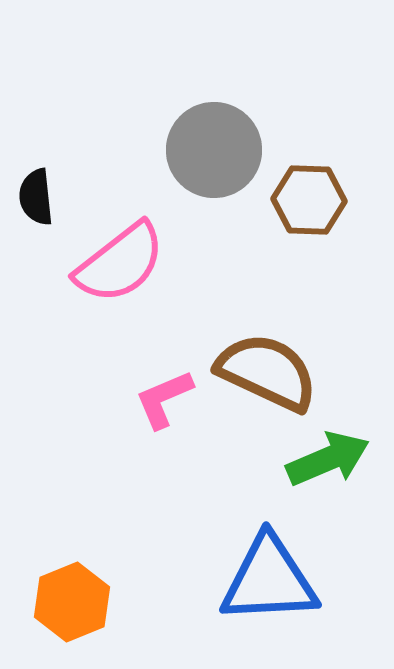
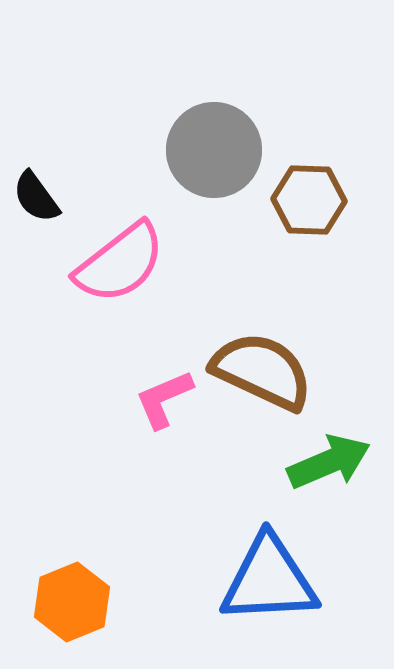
black semicircle: rotated 30 degrees counterclockwise
brown semicircle: moved 5 px left, 1 px up
green arrow: moved 1 px right, 3 px down
